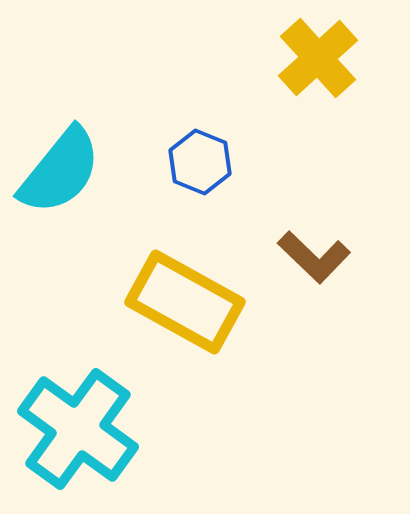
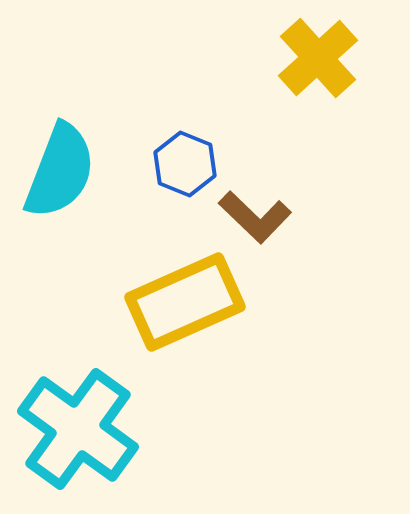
blue hexagon: moved 15 px left, 2 px down
cyan semicircle: rotated 18 degrees counterclockwise
brown L-shape: moved 59 px left, 40 px up
yellow rectangle: rotated 53 degrees counterclockwise
